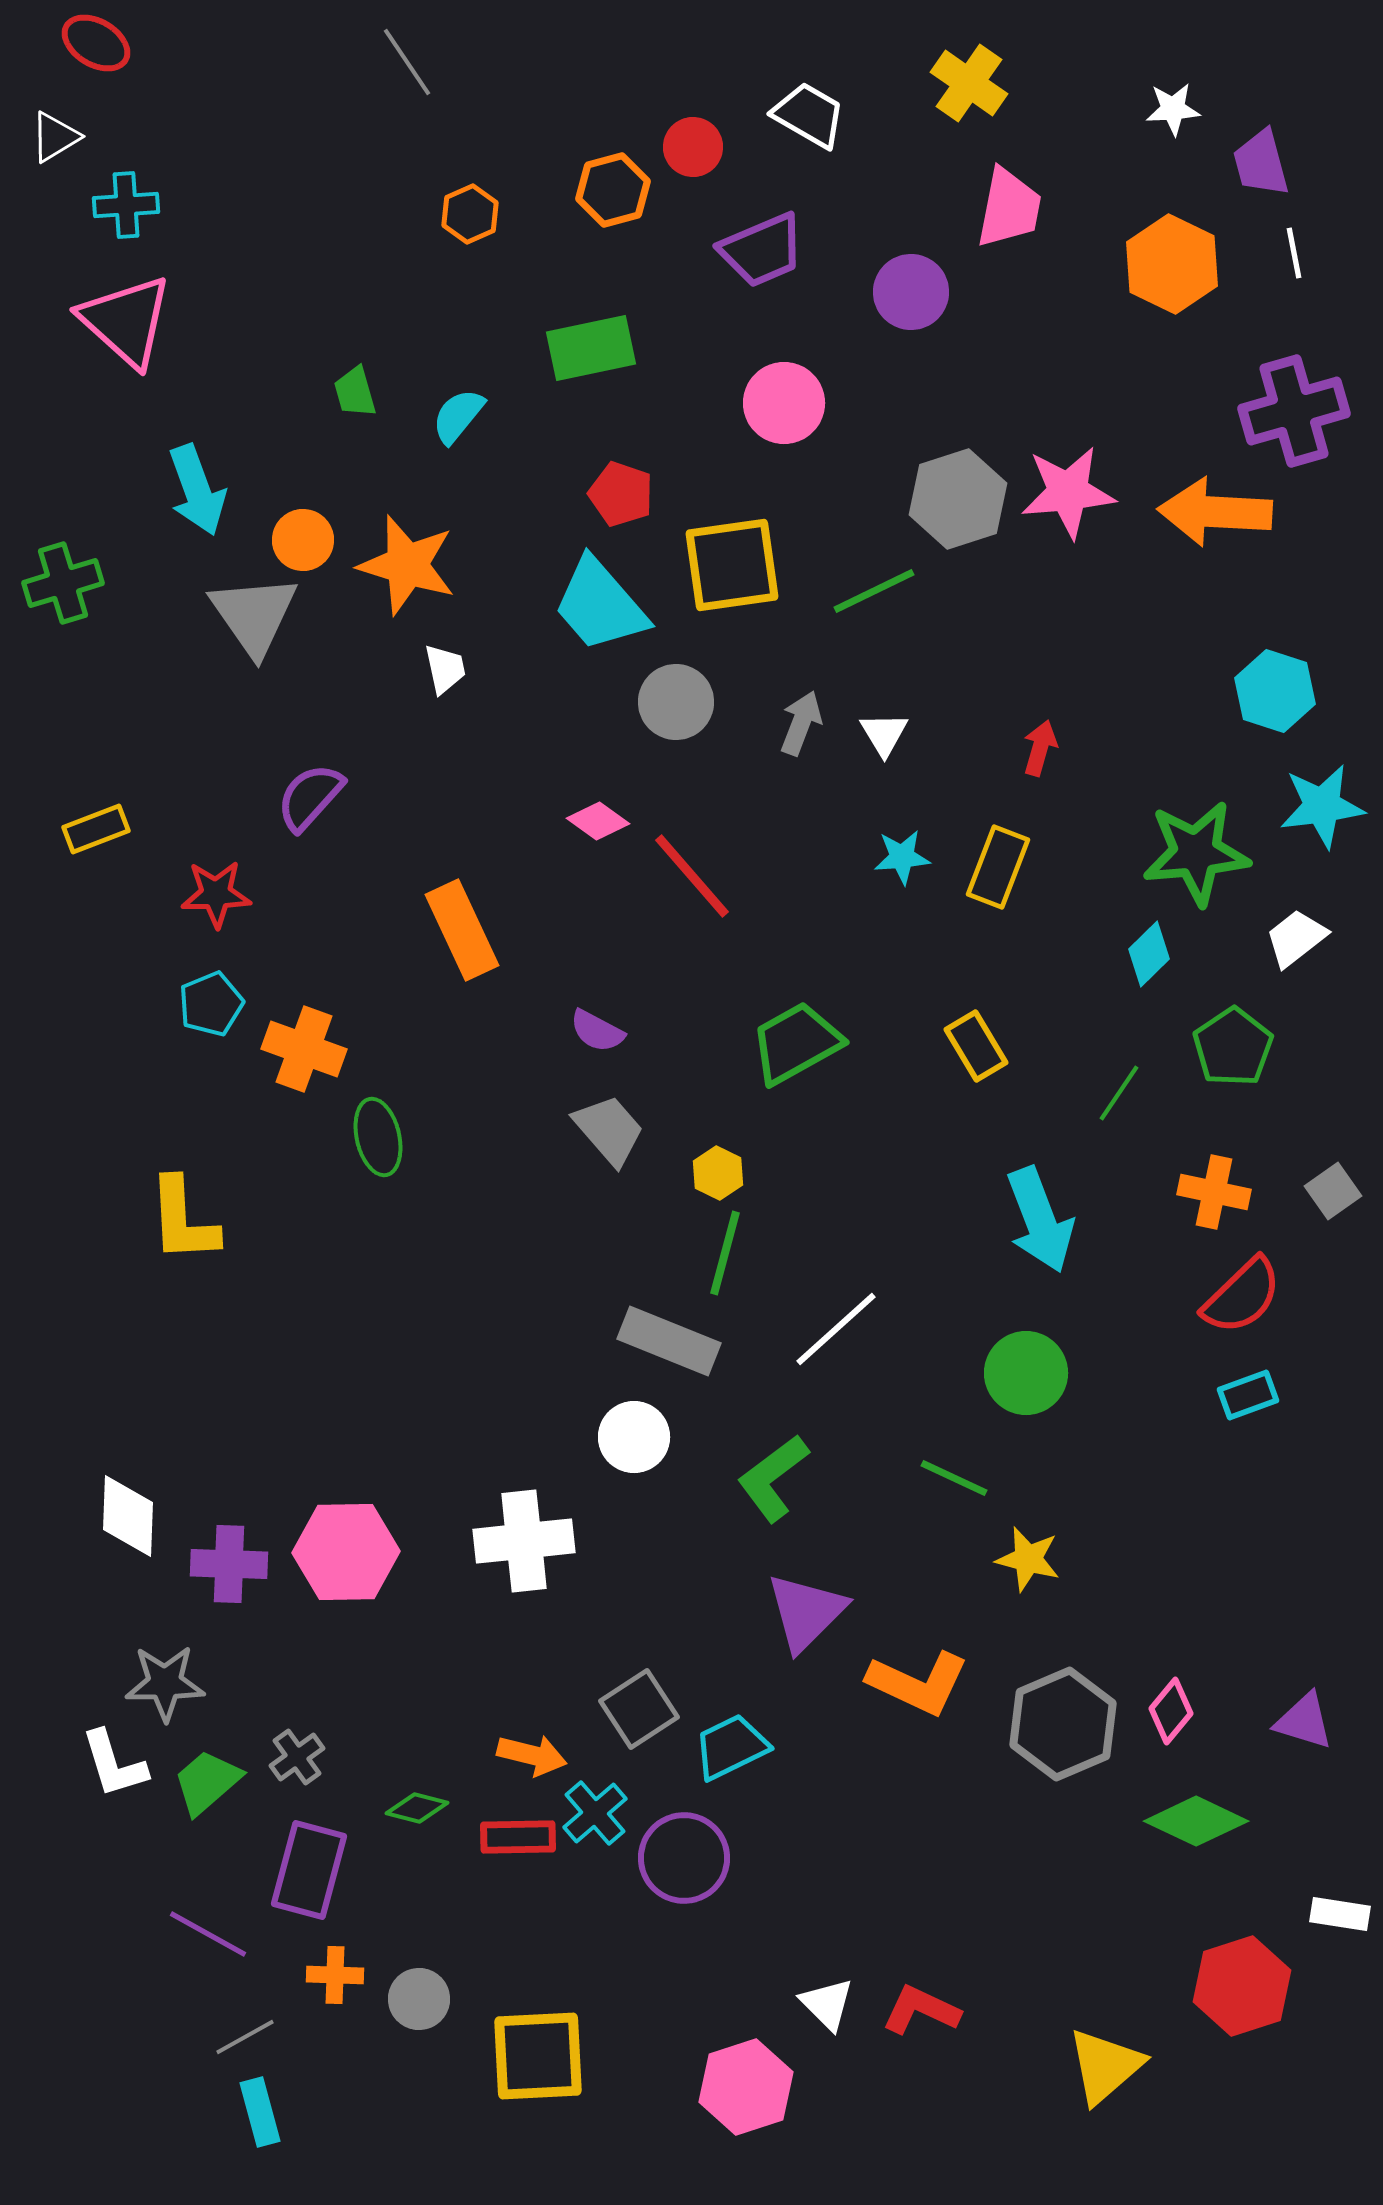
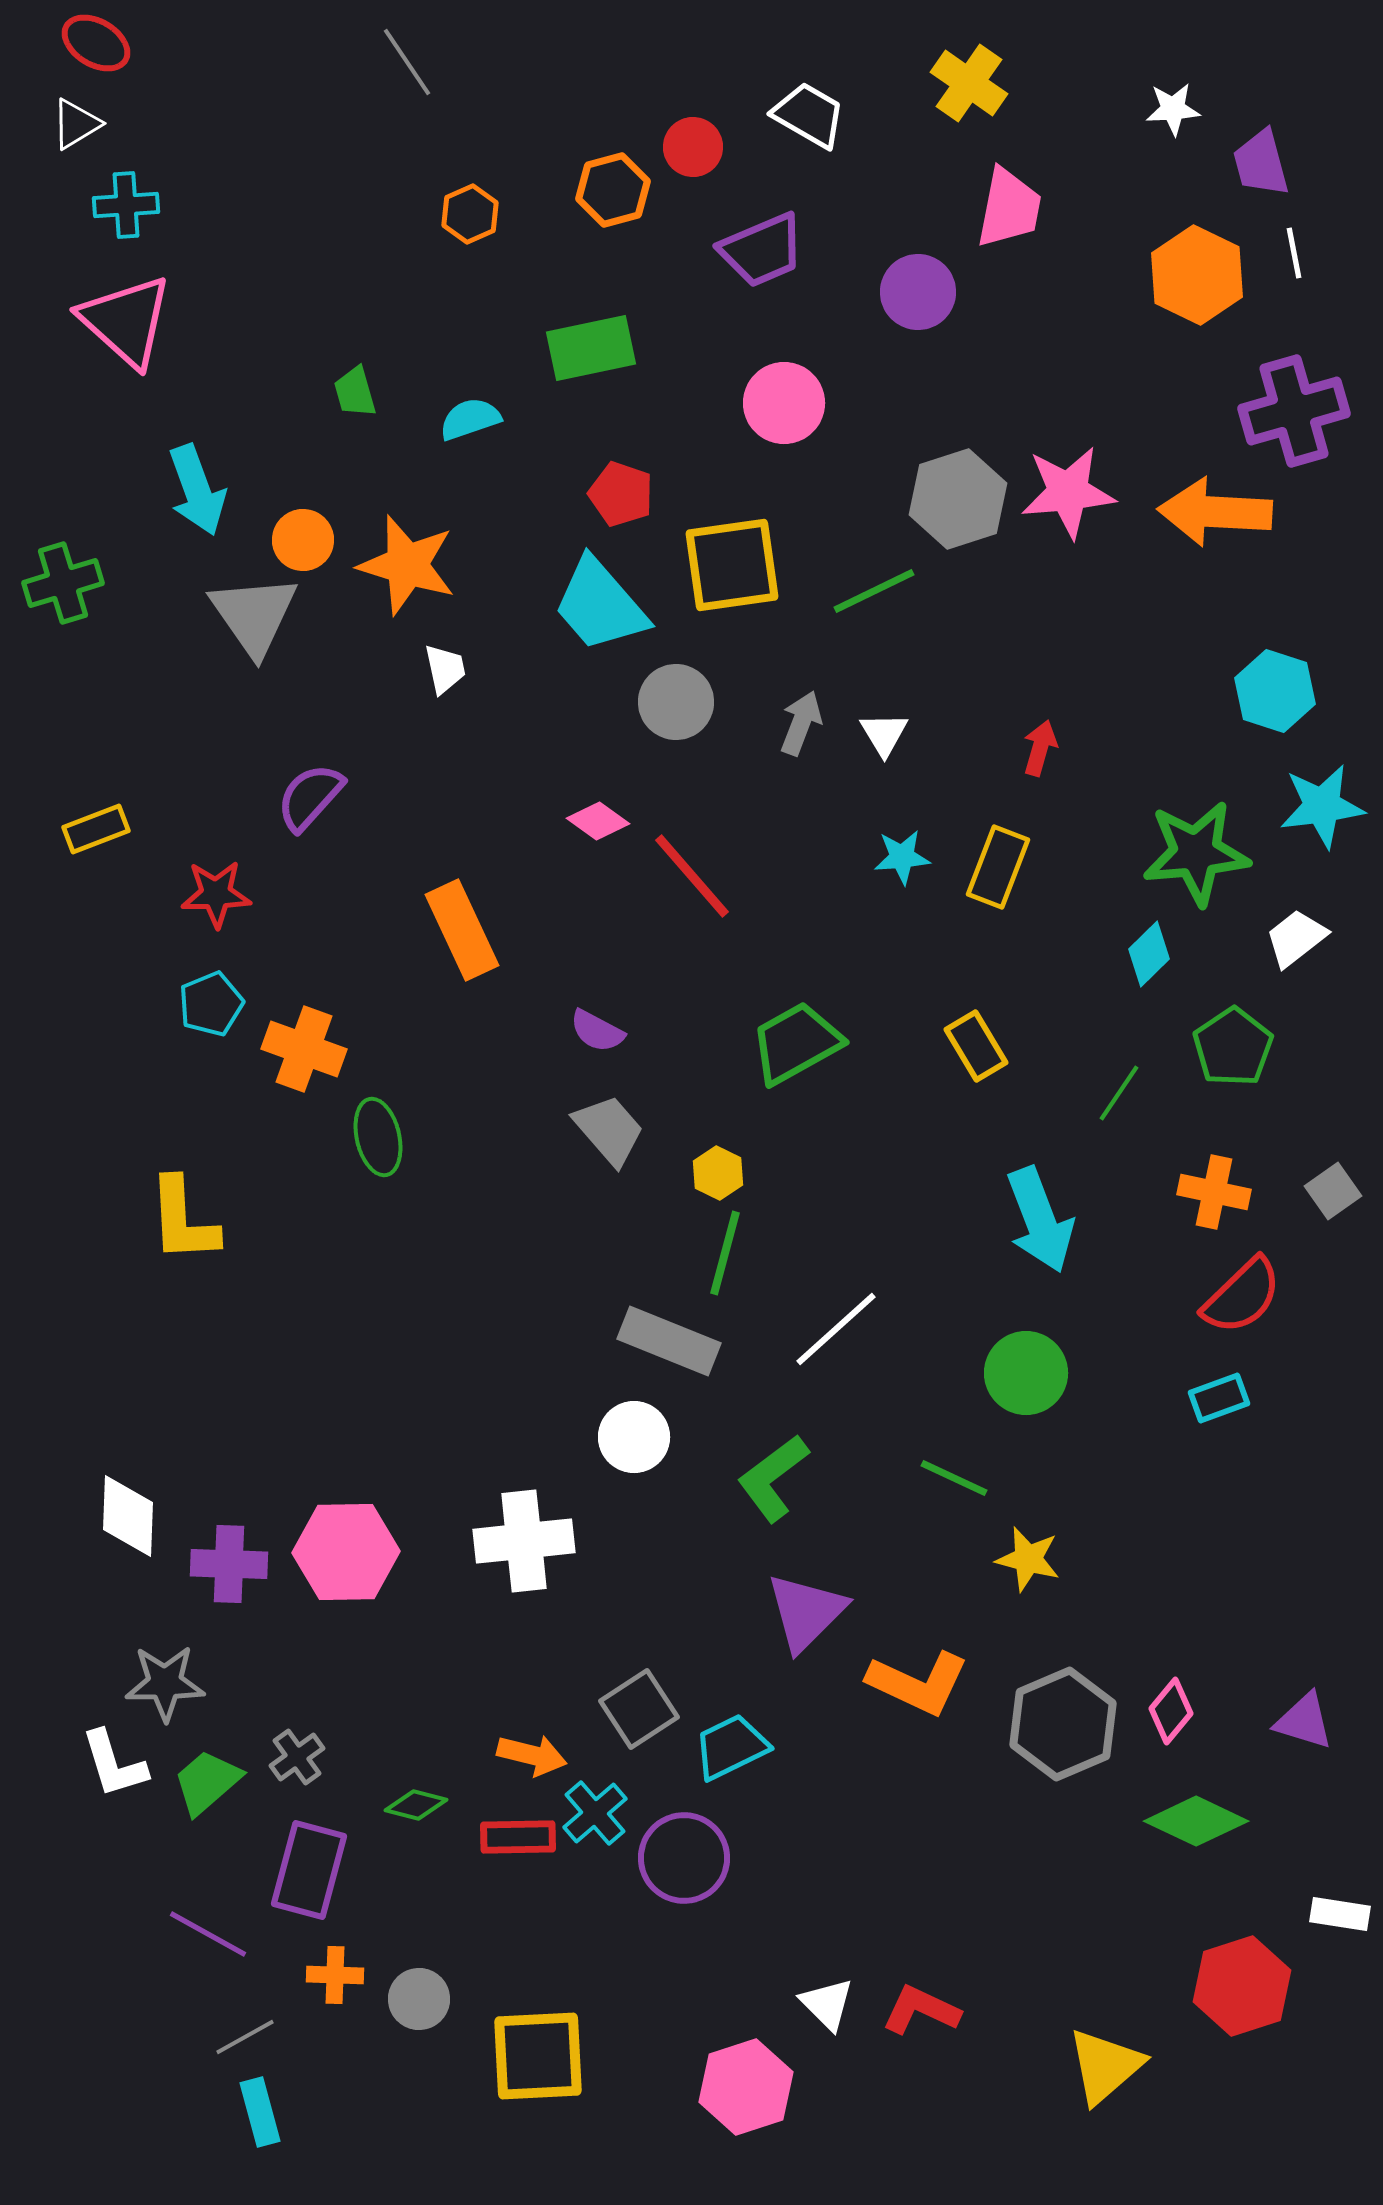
white triangle at (55, 137): moved 21 px right, 13 px up
orange hexagon at (1172, 264): moved 25 px right, 11 px down
purple circle at (911, 292): moved 7 px right
cyan semicircle at (458, 416): moved 12 px right, 3 px down; rotated 32 degrees clockwise
cyan rectangle at (1248, 1395): moved 29 px left, 3 px down
green diamond at (417, 1808): moved 1 px left, 3 px up
